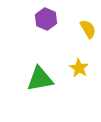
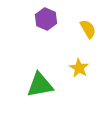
green triangle: moved 6 px down
